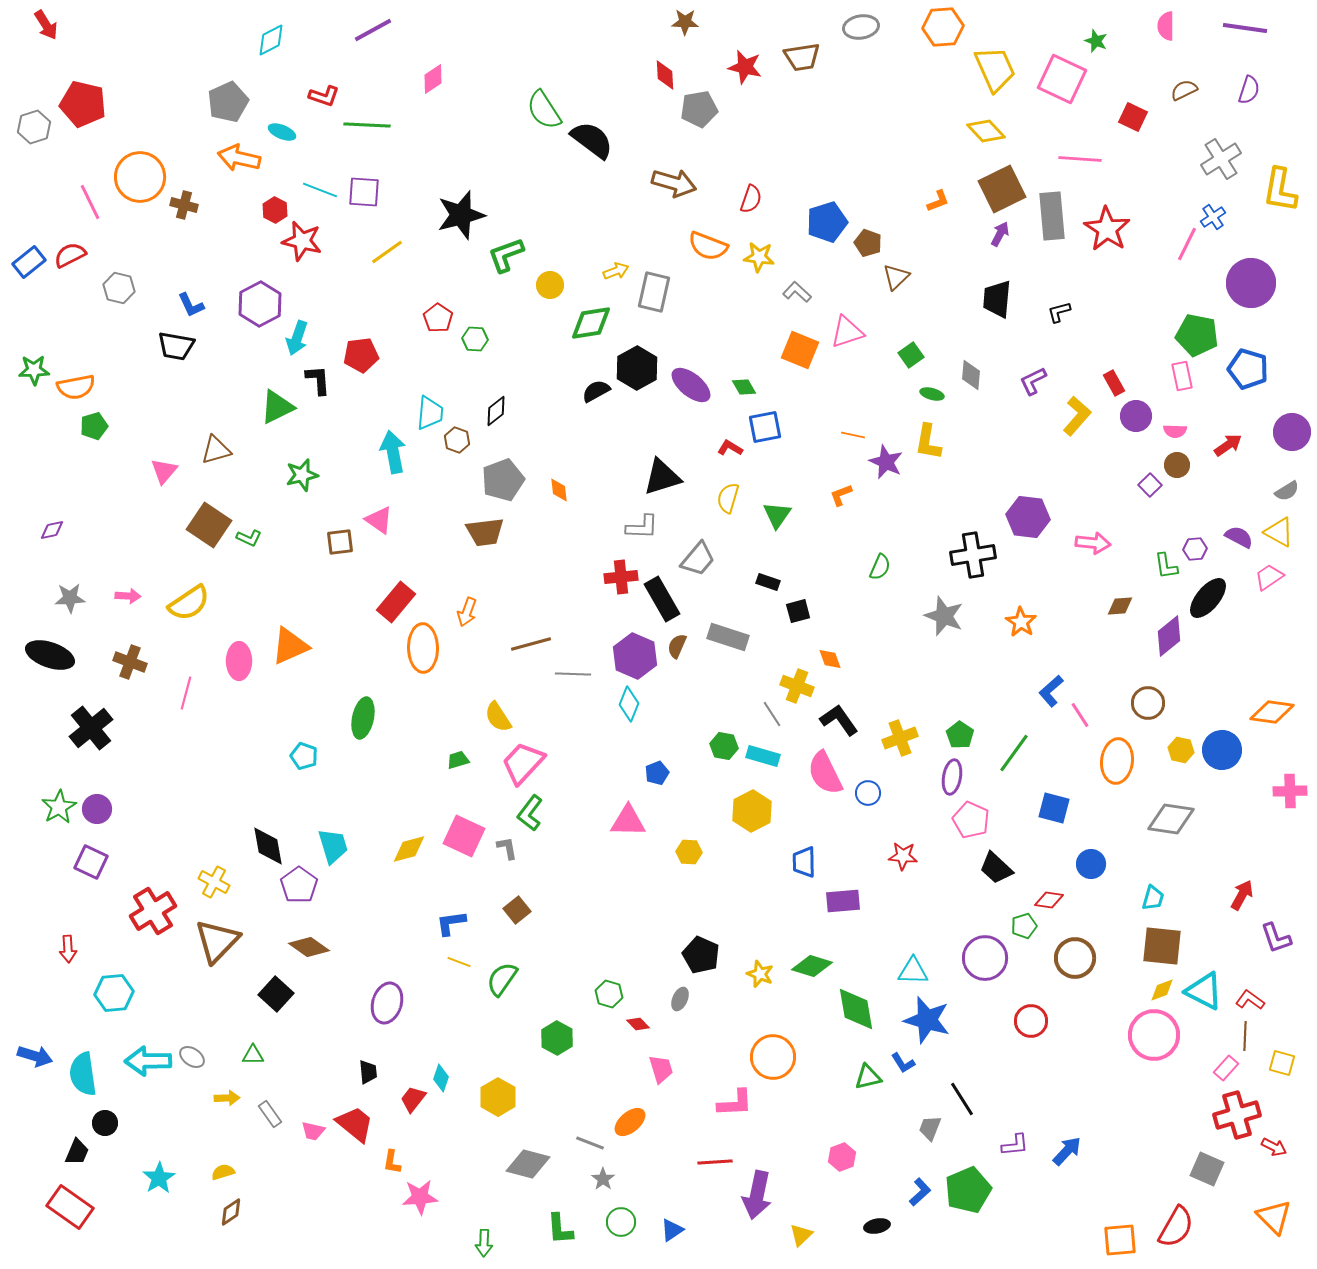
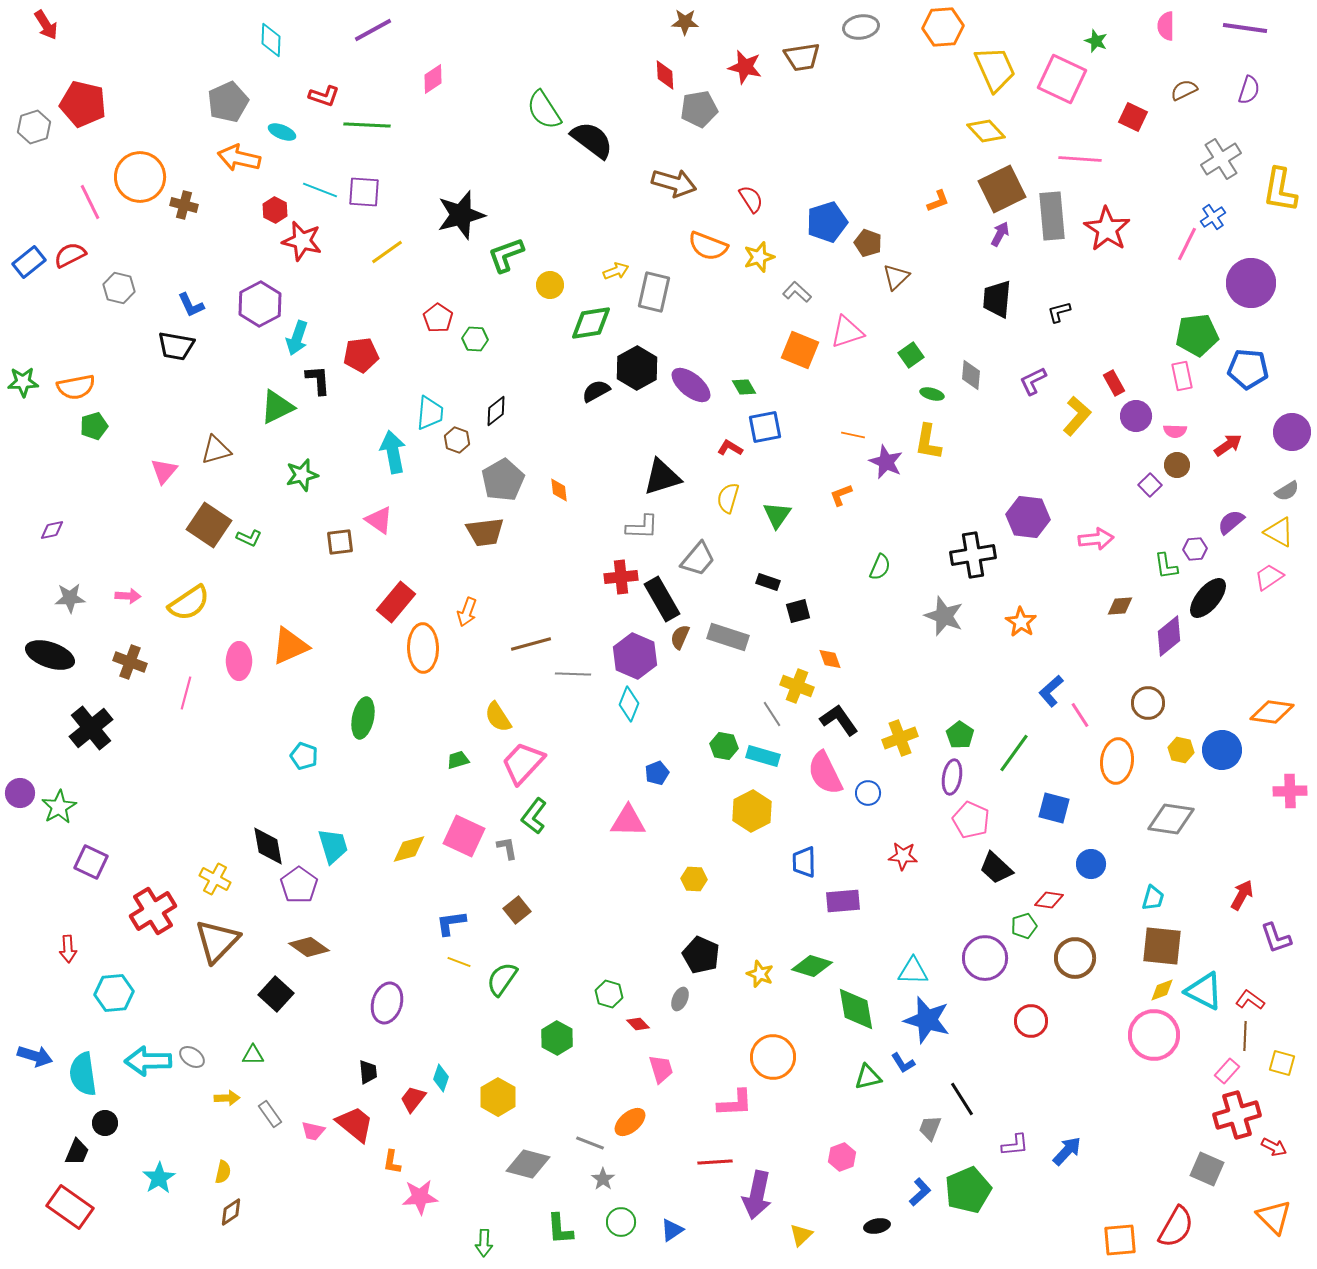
cyan diamond at (271, 40): rotated 60 degrees counterclockwise
red semicircle at (751, 199): rotated 52 degrees counterclockwise
yellow star at (759, 257): rotated 24 degrees counterclockwise
green pentagon at (1197, 335): rotated 18 degrees counterclockwise
blue pentagon at (1248, 369): rotated 12 degrees counterclockwise
green star at (34, 370): moved 11 px left, 12 px down
gray pentagon at (503, 480): rotated 9 degrees counterclockwise
purple semicircle at (1239, 537): moved 8 px left, 15 px up; rotated 68 degrees counterclockwise
pink arrow at (1093, 543): moved 3 px right, 4 px up; rotated 12 degrees counterclockwise
brown semicircle at (677, 646): moved 3 px right, 9 px up
purple circle at (97, 809): moved 77 px left, 16 px up
green L-shape at (530, 813): moved 4 px right, 3 px down
yellow hexagon at (689, 852): moved 5 px right, 27 px down
yellow cross at (214, 882): moved 1 px right, 3 px up
pink rectangle at (1226, 1068): moved 1 px right, 3 px down
yellow semicircle at (223, 1172): rotated 120 degrees clockwise
